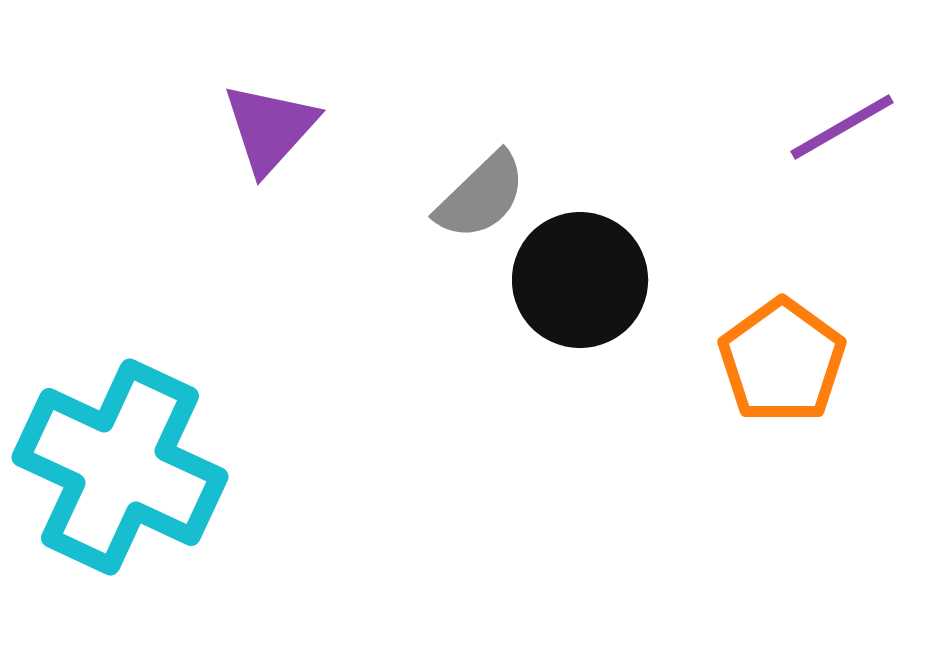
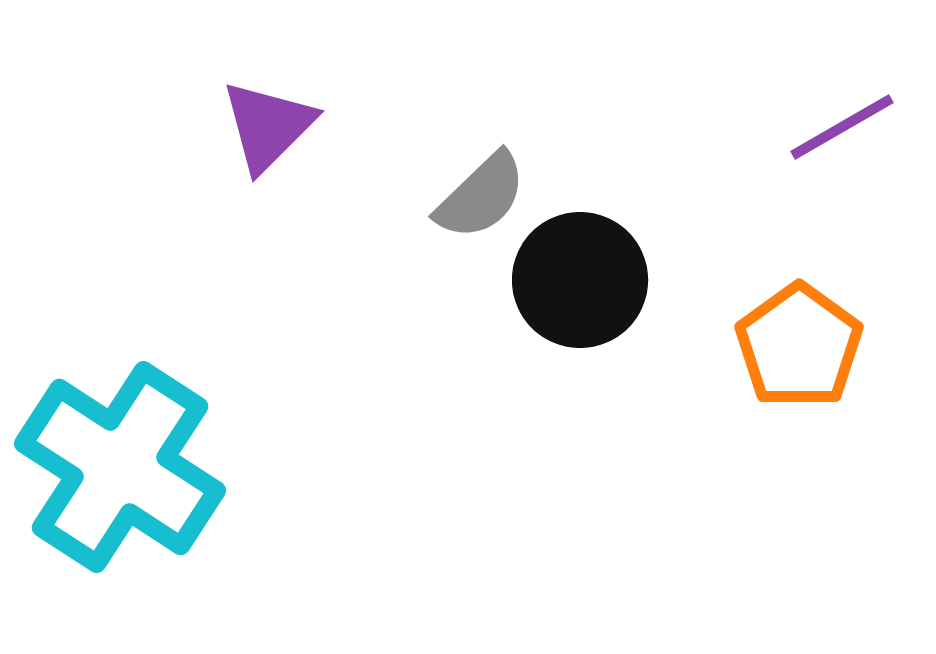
purple triangle: moved 2 px left, 2 px up; rotated 3 degrees clockwise
orange pentagon: moved 17 px right, 15 px up
cyan cross: rotated 8 degrees clockwise
